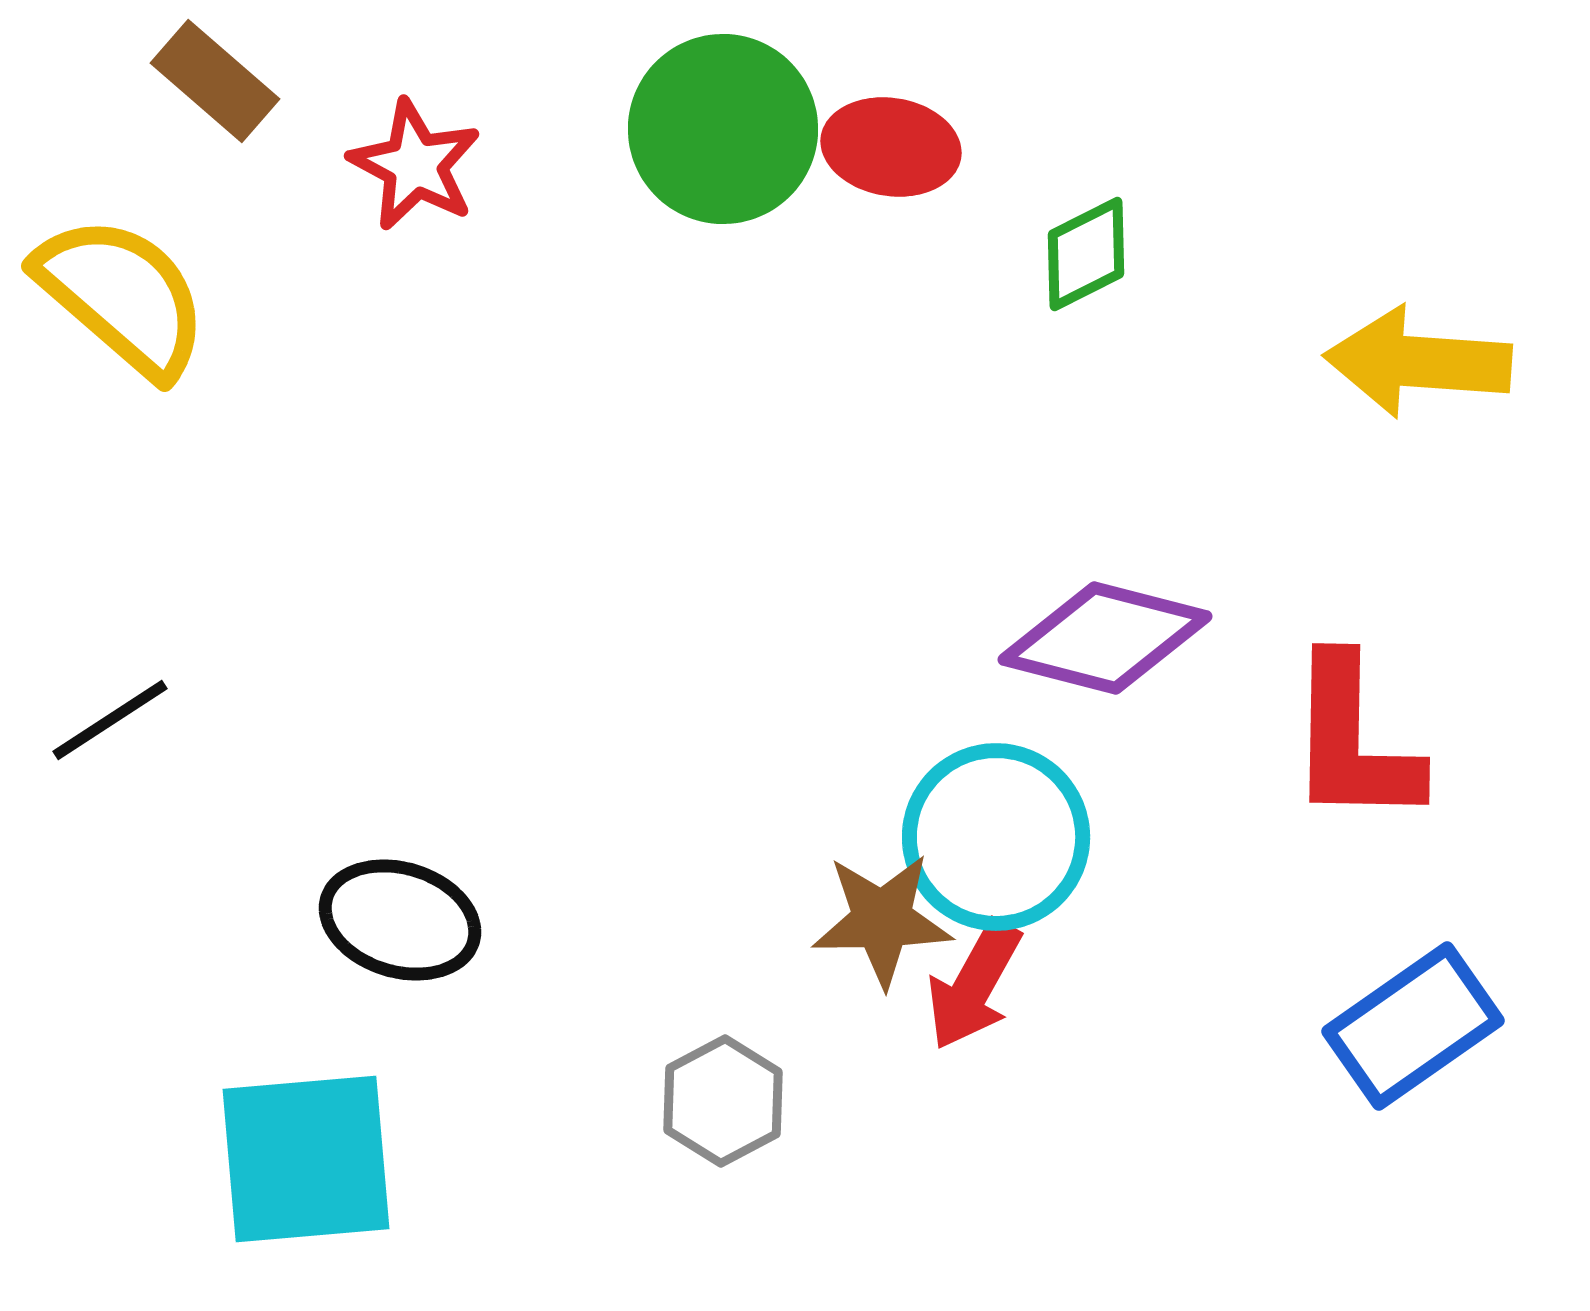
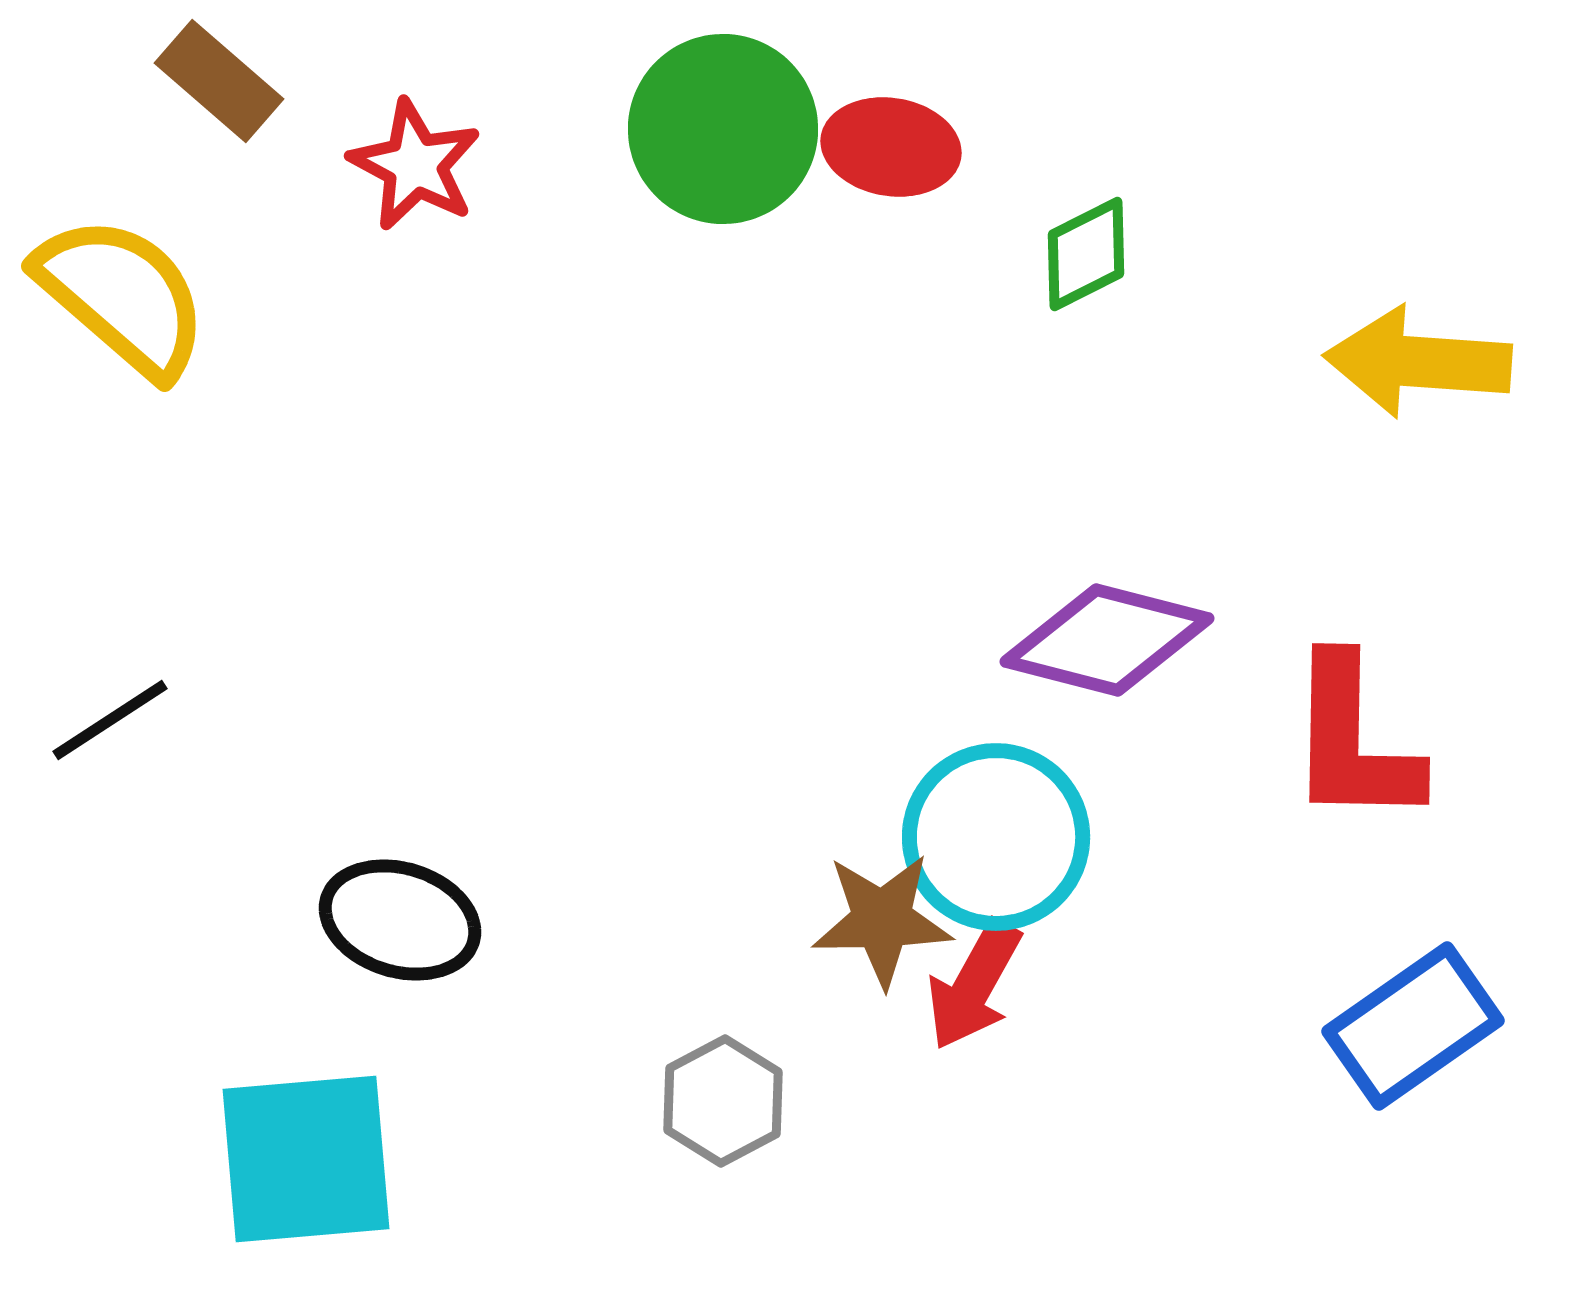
brown rectangle: moved 4 px right
purple diamond: moved 2 px right, 2 px down
